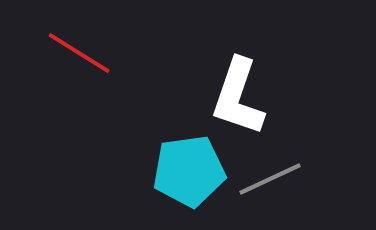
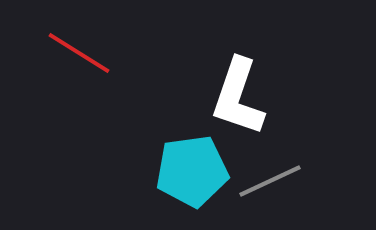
cyan pentagon: moved 3 px right
gray line: moved 2 px down
